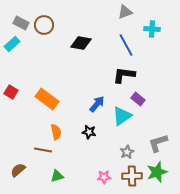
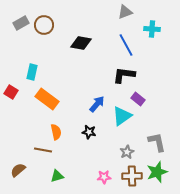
gray rectangle: rotated 56 degrees counterclockwise
cyan rectangle: moved 20 px right, 28 px down; rotated 35 degrees counterclockwise
gray L-shape: moved 1 px left, 1 px up; rotated 95 degrees clockwise
